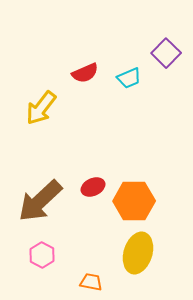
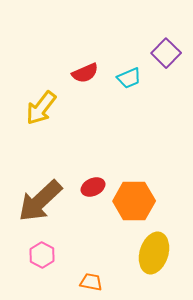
yellow ellipse: moved 16 px right
